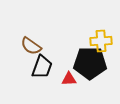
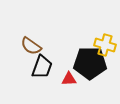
yellow cross: moved 4 px right, 4 px down; rotated 20 degrees clockwise
